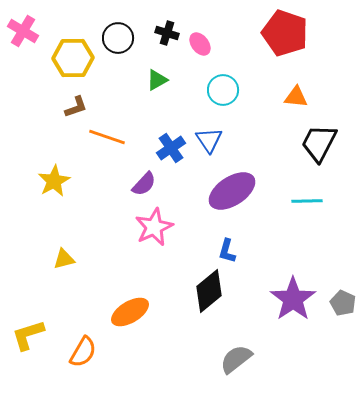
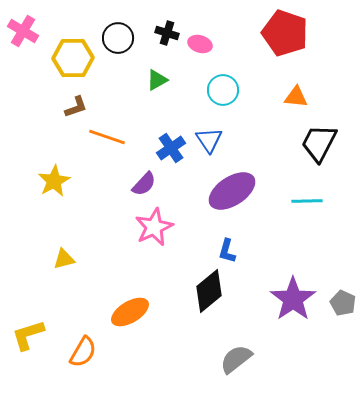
pink ellipse: rotated 35 degrees counterclockwise
